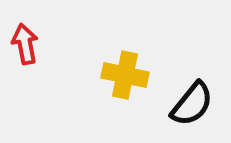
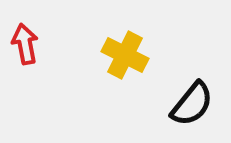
yellow cross: moved 20 px up; rotated 15 degrees clockwise
